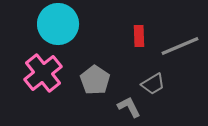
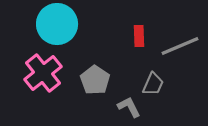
cyan circle: moved 1 px left
gray trapezoid: rotated 35 degrees counterclockwise
